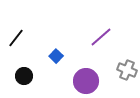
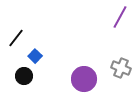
purple line: moved 19 px right, 20 px up; rotated 20 degrees counterclockwise
blue square: moved 21 px left
gray cross: moved 6 px left, 2 px up
purple circle: moved 2 px left, 2 px up
